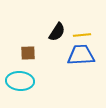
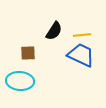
black semicircle: moved 3 px left, 1 px up
blue trapezoid: rotated 28 degrees clockwise
